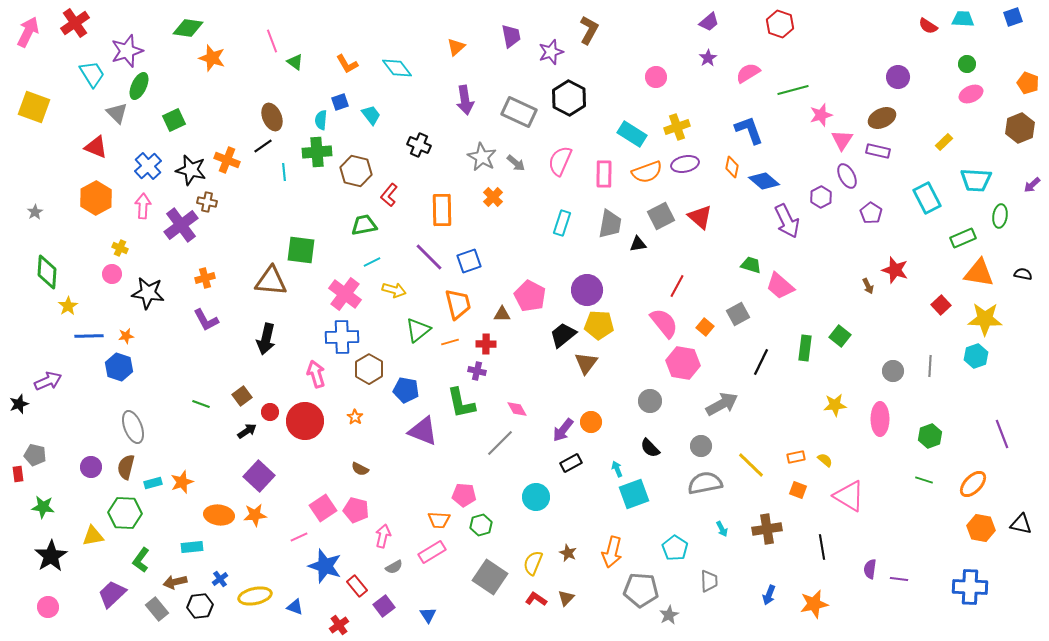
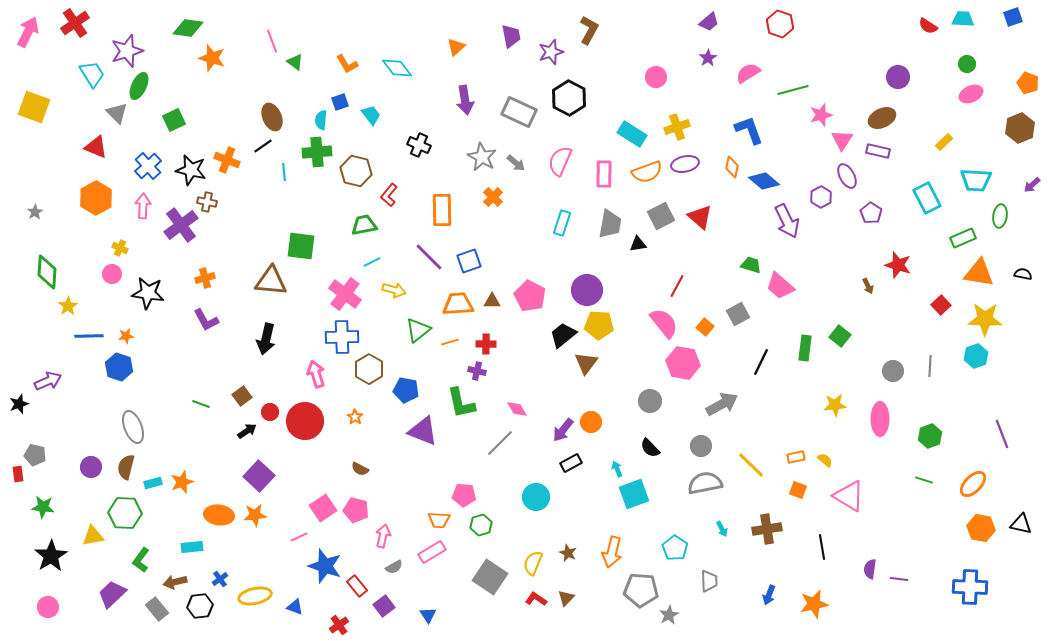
green square at (301, 250): moved 4 px up
red star at (895, 270): moved 3 px right, 5 px up
orange trapezoid at (458, 304): rotated 80 degrees counterclockwise
brown triangle at (502, 314): moved 10 px left, 13 px up
